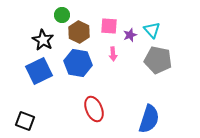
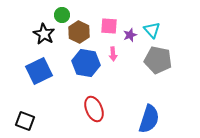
black star: moved 1 px right, 6 px up
blue hexagon: moved 8 px right
